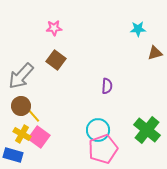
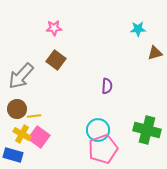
brown circle: moved 4 px left, 3 px down
yellow line: rotated 56 degrees counterclockwise
green cross: rotated 24 degrees counterclockwise
